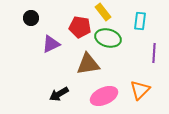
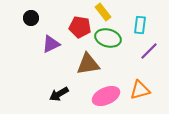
cyan rectangle: moved 4 px down
purple line: moved 5 px left, 2 px up; rotated 42 degrees clockwise
orange triangle: rotated 30 degrees clockwise
pink ellipse: moved 2 px right
